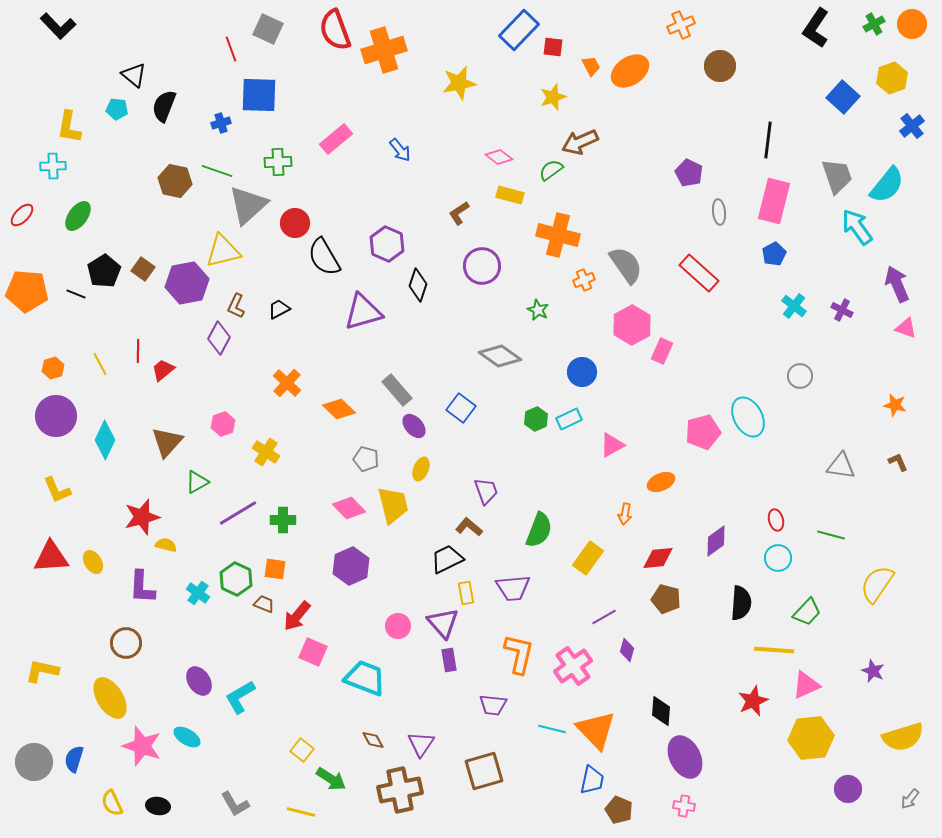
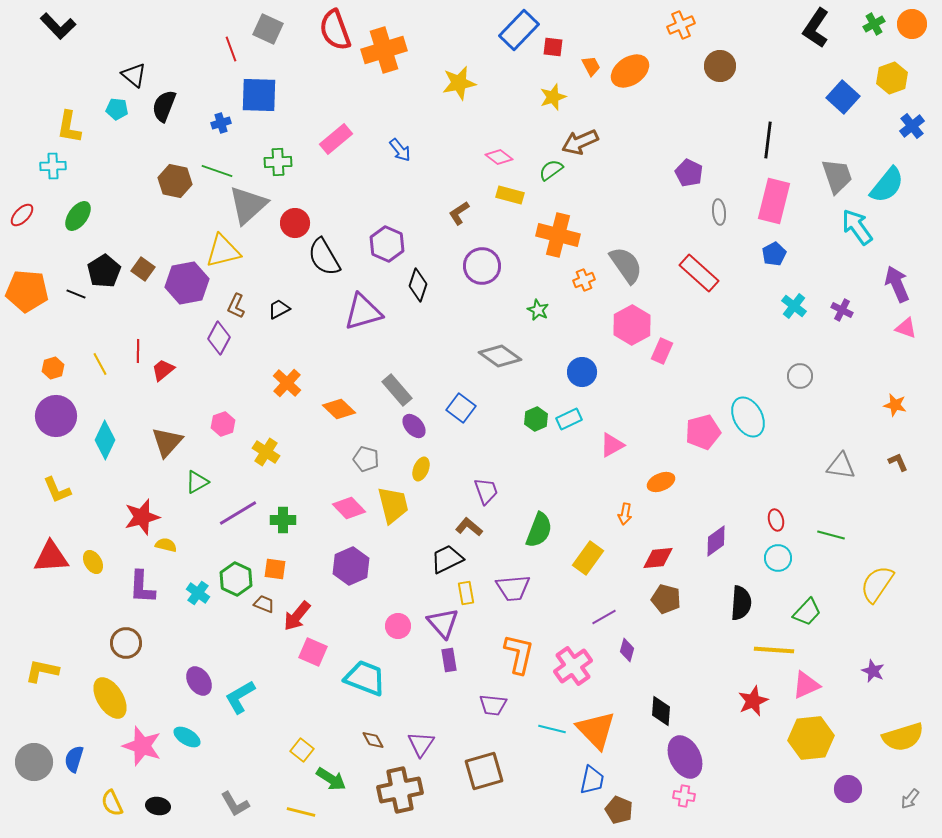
pink cross at (684, 806): moved 10 px up
